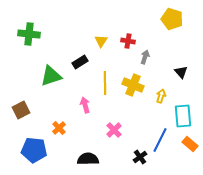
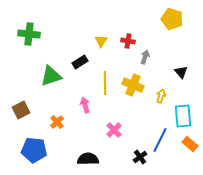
orange cross: moved 2 px left, 6 px up
